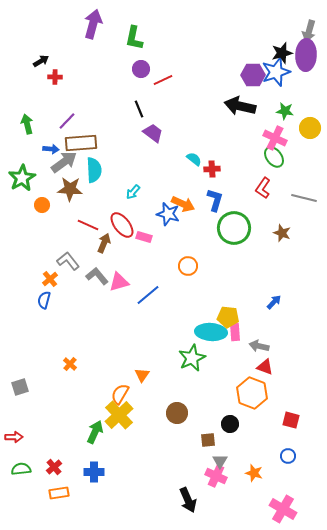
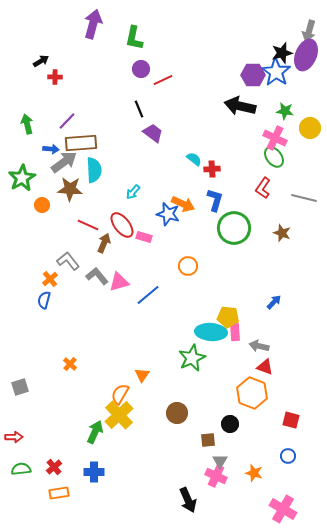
purple ellipse at (306, 55): rotated 20 degrees clockwise
blue star at (276, 72): rotated 20 degrees counterclockwise
